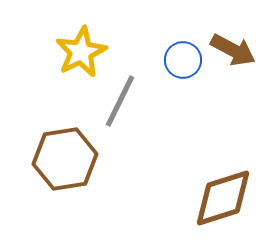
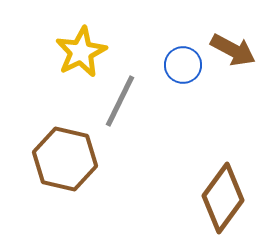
blue circle: moved 5 px down
brown hexagon: rotated 22 degrees clockwise
brown diamond: rotated 36 degrees counterclockwise
